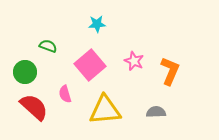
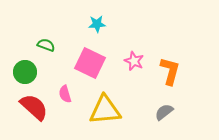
green semicircle: moved 2 px left, 1 px up
pink square: moved 2 px up; rotated 24 degrees counterclockwise
orange L-shape: rotated 8 degrees counterclockwise
gray semicircle: moved 8 px right; rotated 36 degrees counterclockwise
